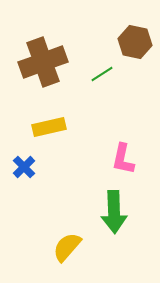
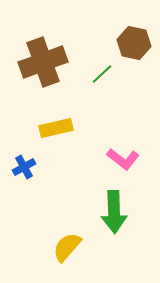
brown hexagon: moved 1 px left, 1 px down
green line: rotated 10 degrees counterclockwise
yellow rectangle: moved 7 px right, 1 px down
pink L-shape: rotated 64 degrees counterclockwise
blue cross: rotated 15 degrees clockwise
